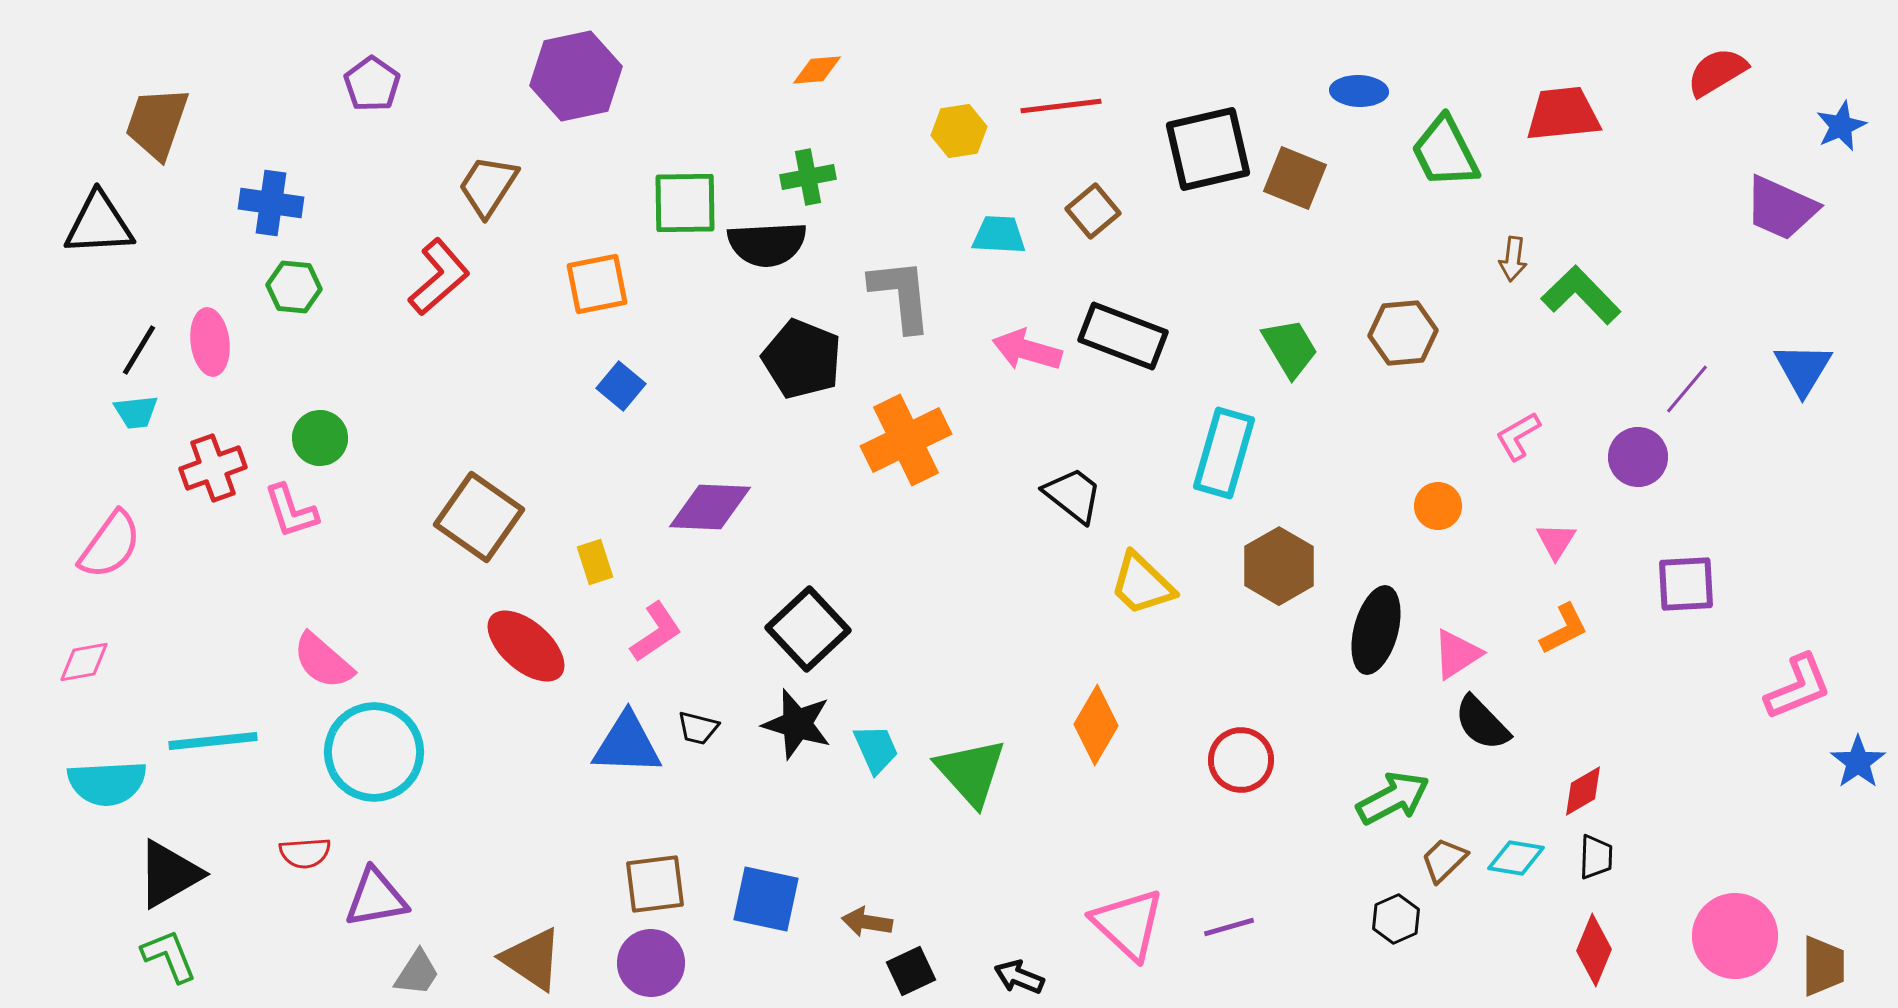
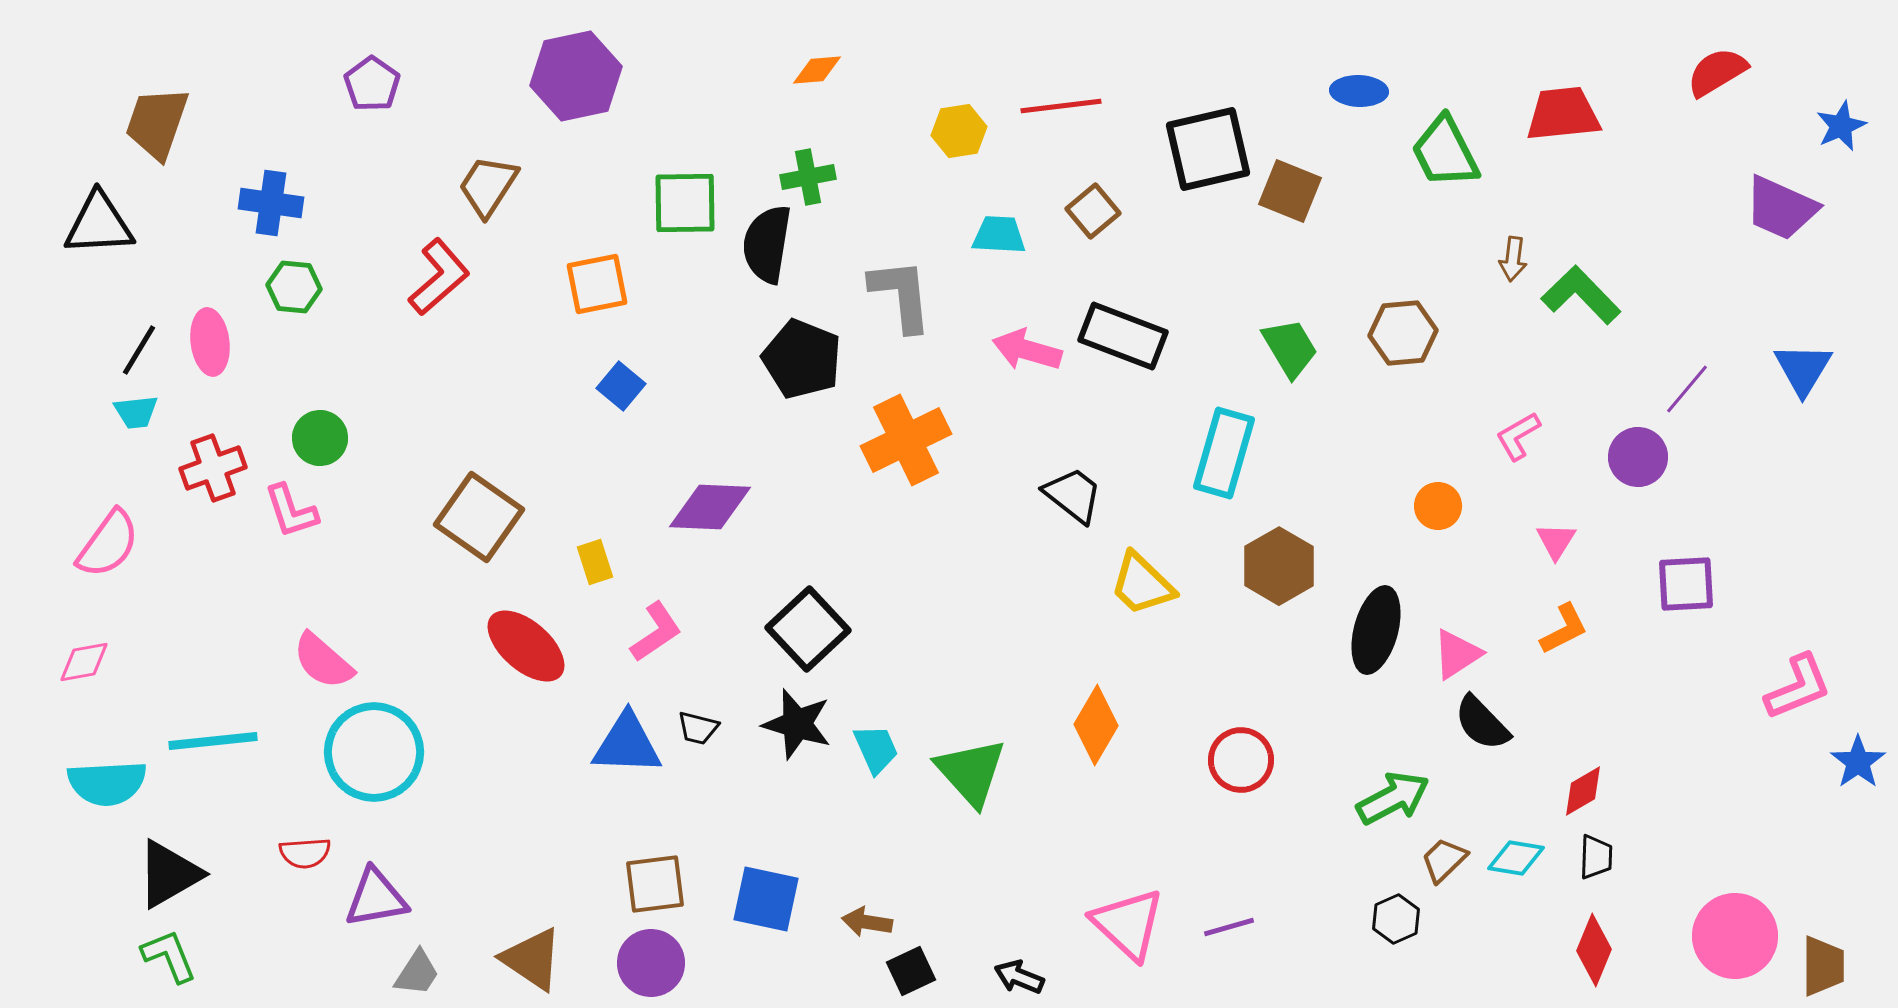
brown square at (1295, 178): moved 5 px left, 13 px down
black semicircle at (767, 244): rotated 102 degrees clockwise
pink semicircle at (110, 545): moved 2 px left, 1 px up
